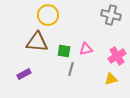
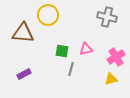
gray cross: moved 4 px left, 2 px down
brown triangle: moved 14 px left, 9 px up
green square: moved 2 px left
pink cross: moved 1 px left, 1 px down
